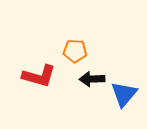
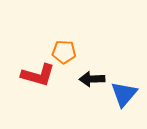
orange pentagon: moved 11 px left, 1 px down
red L-shape: moved 1 px left, 1 px up
